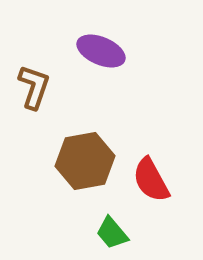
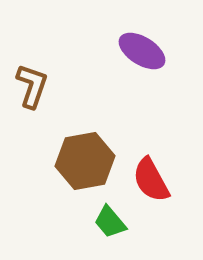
purple ellipse: moved 41 px right; rotated 9 degrees clockwise
brown L-shape: moved 2 px left, 1 px up
green trapezoid: moved 2 px left, 11 px up
